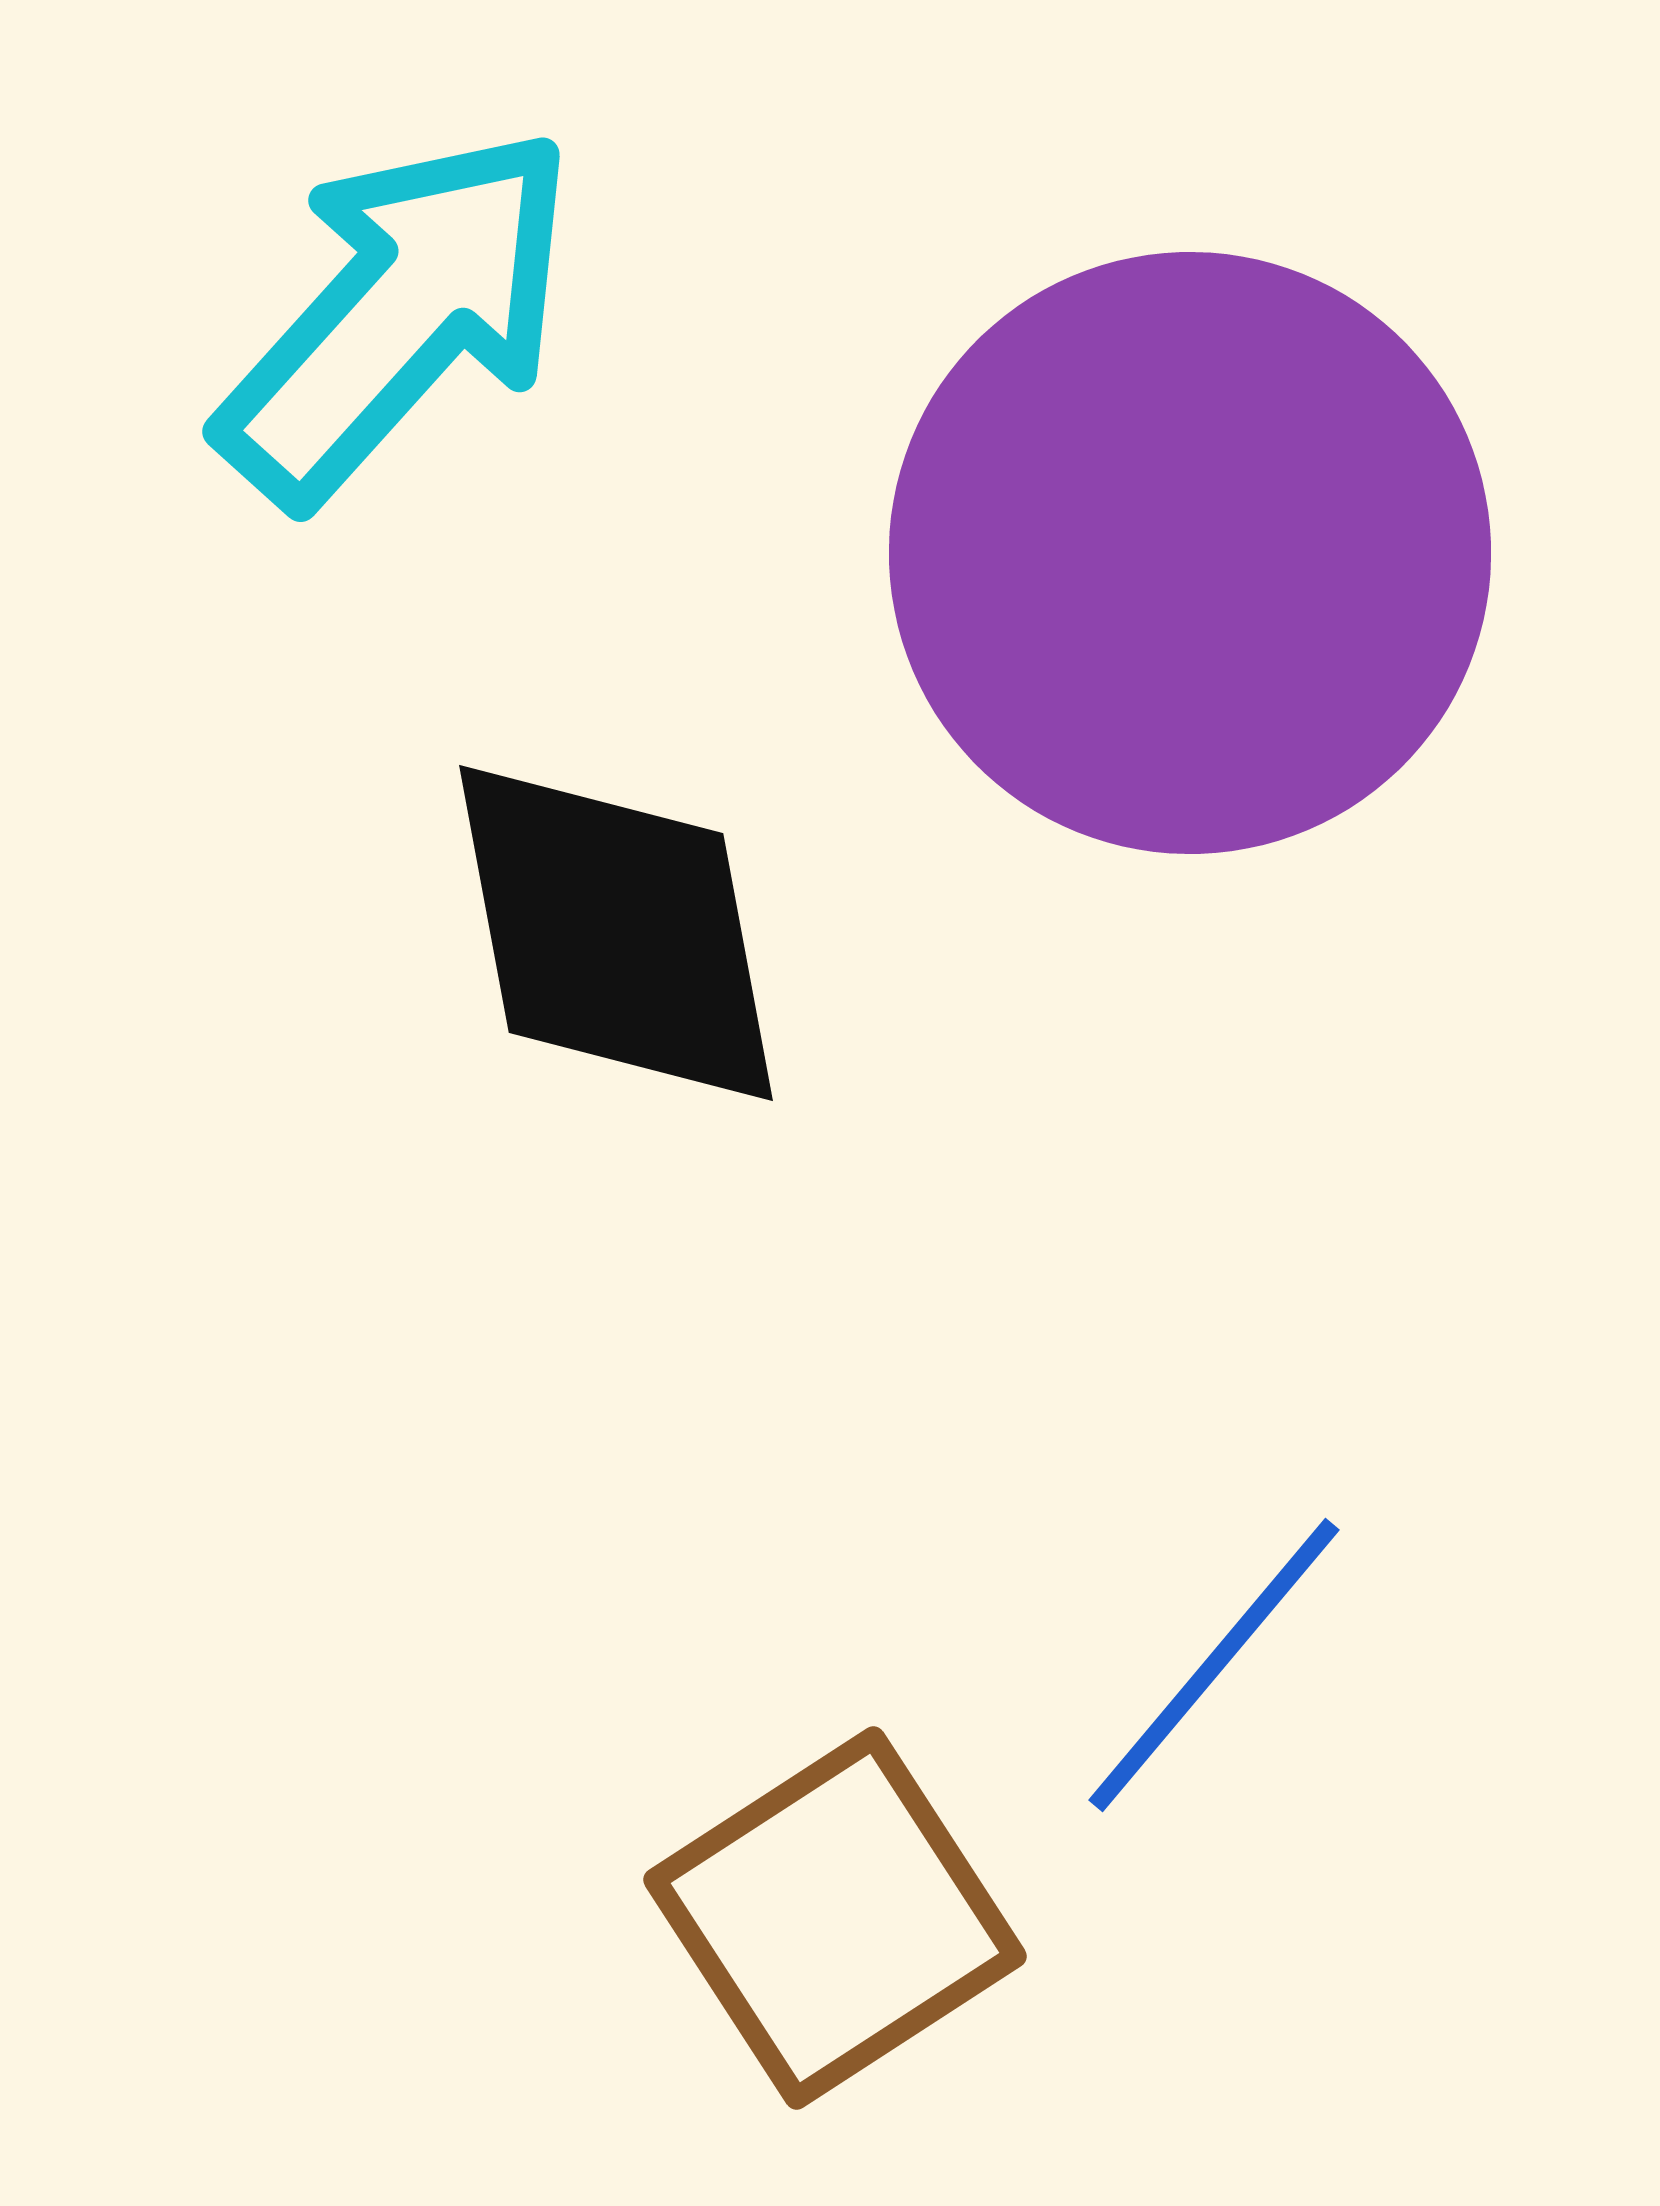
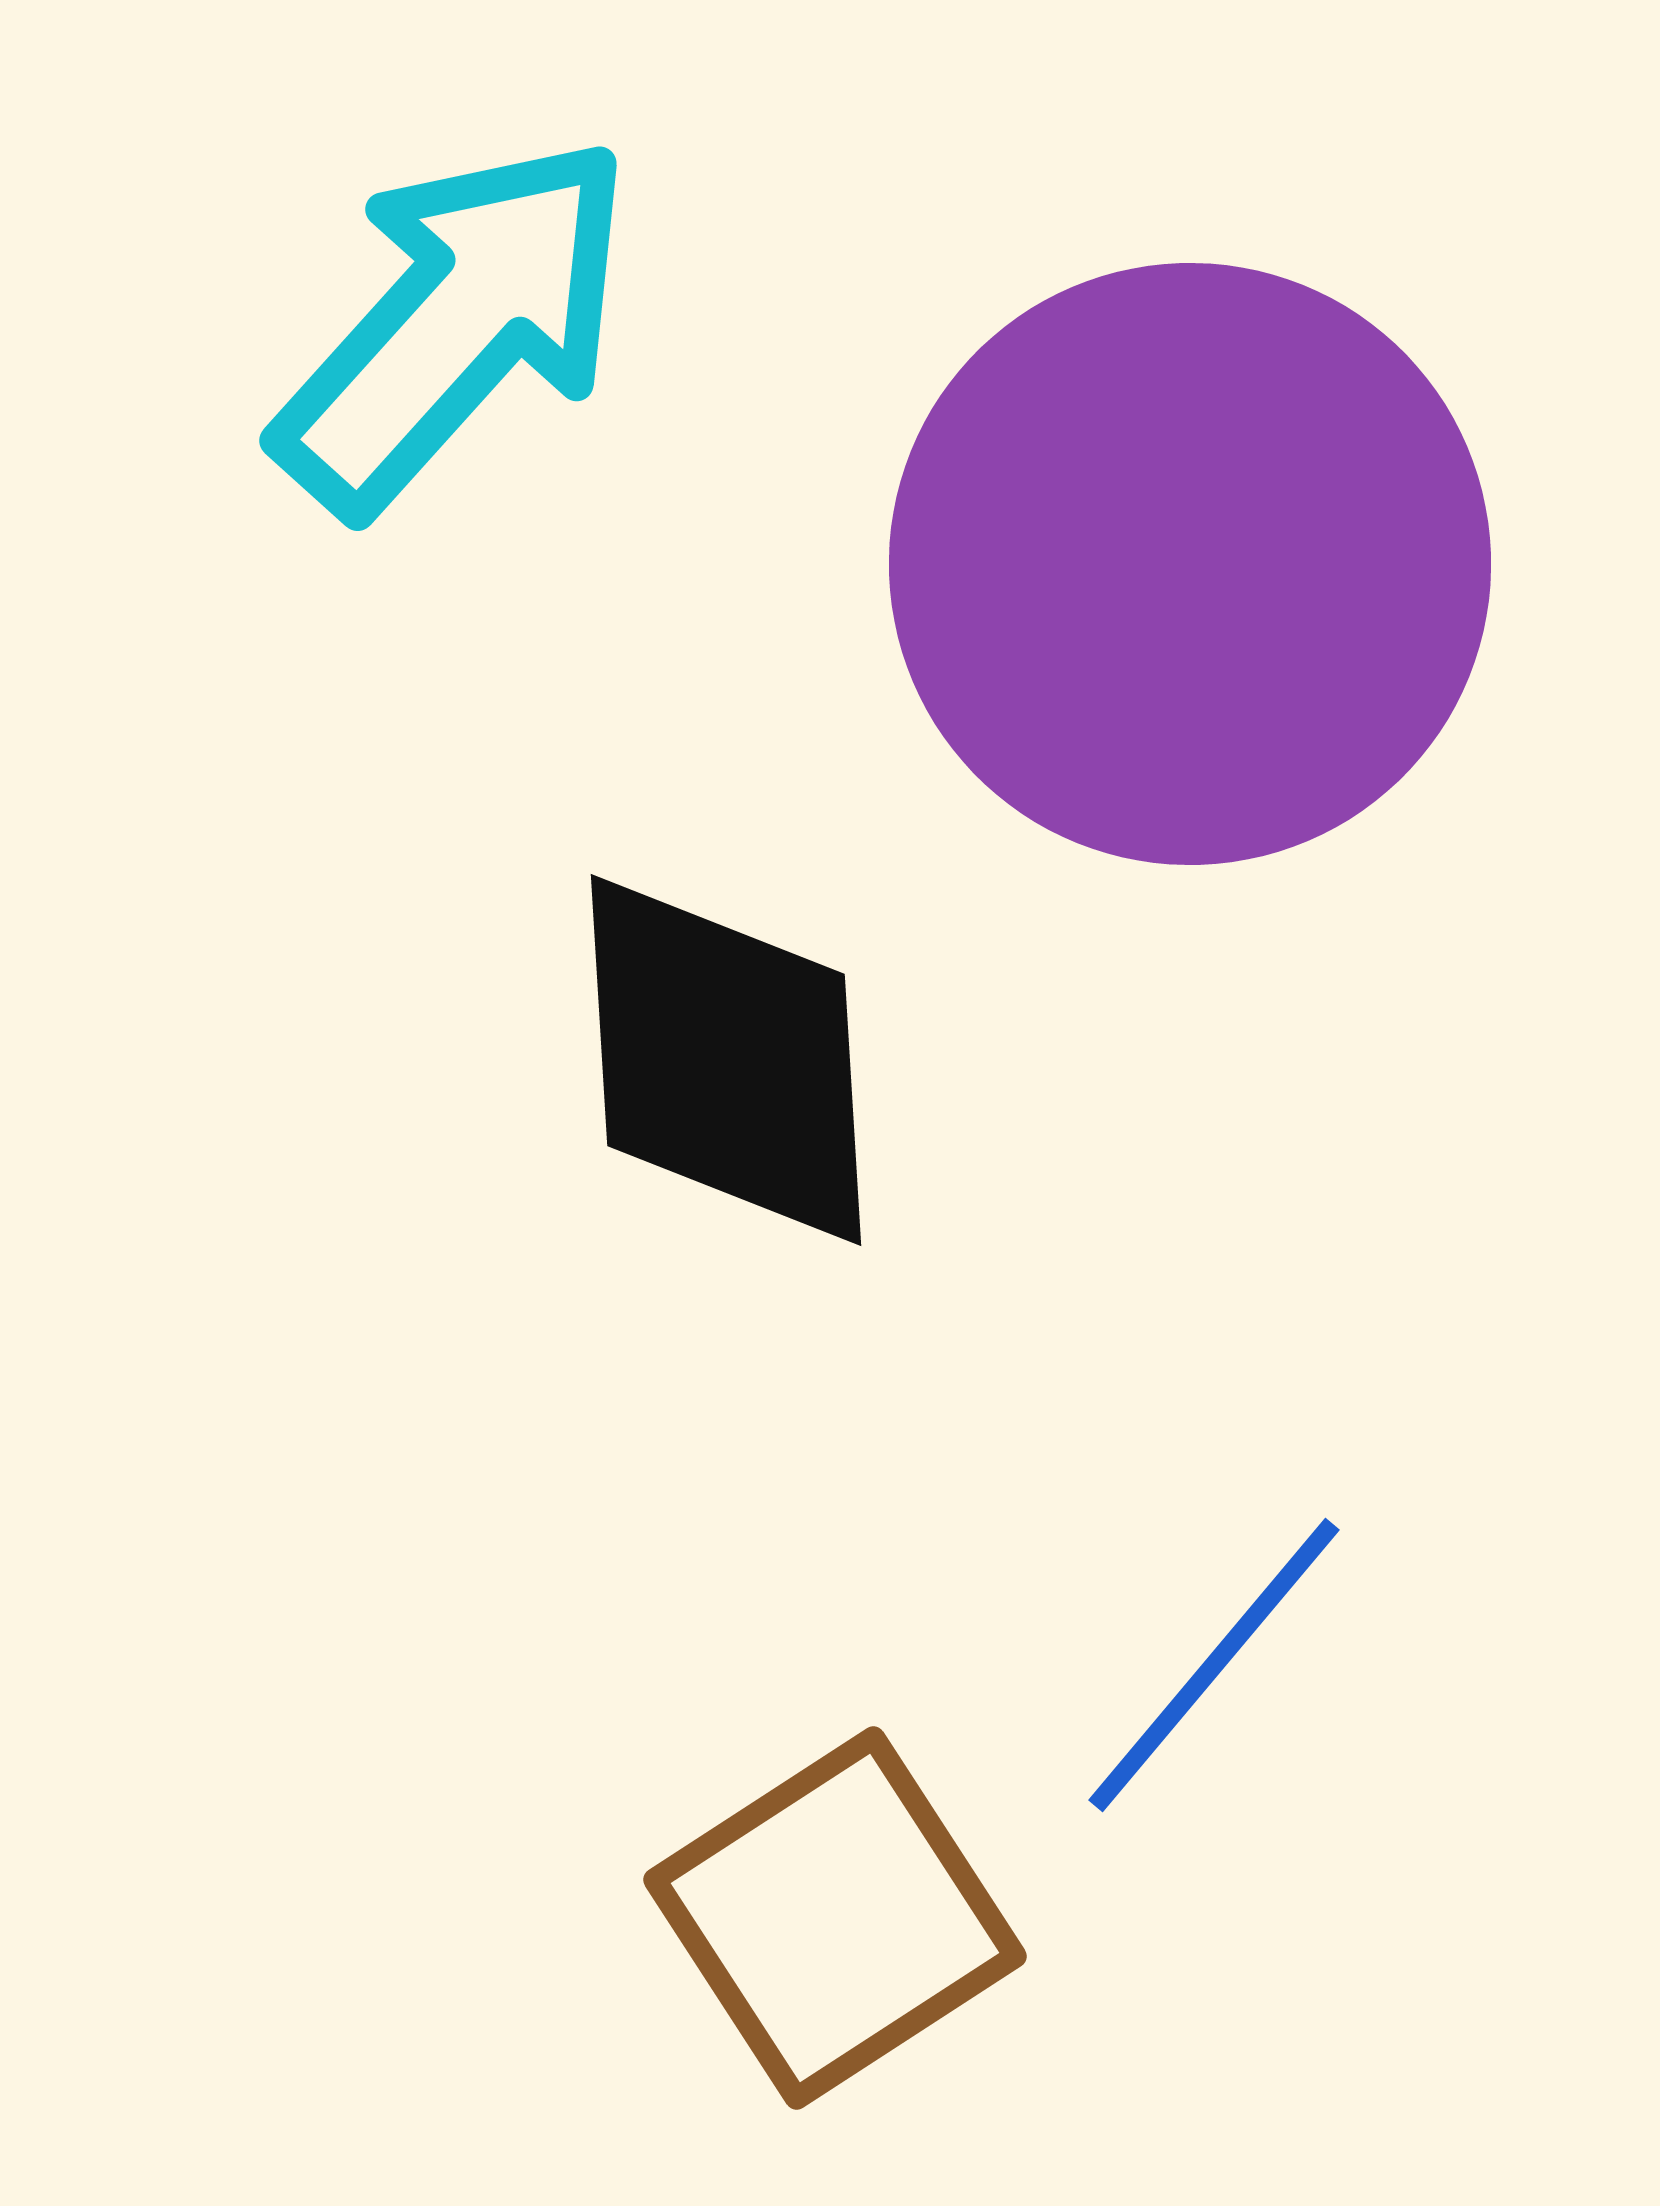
cyan arrow: moved 57 px right, 9 px down
purple circle: moved 11 px down
black diamond: moved 110 px right, 127 px down; rotated 7 degrees clockwise
